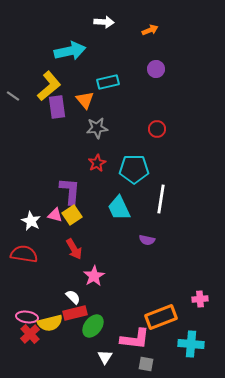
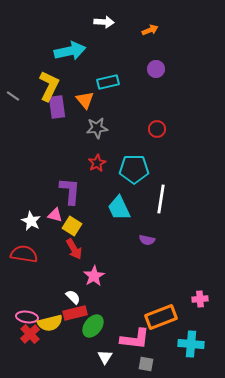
yellow L-shape: rotated 24 degrees counterclockwise
yellow square: moved 11 px down; rotated 24 degrees counterclockwise
